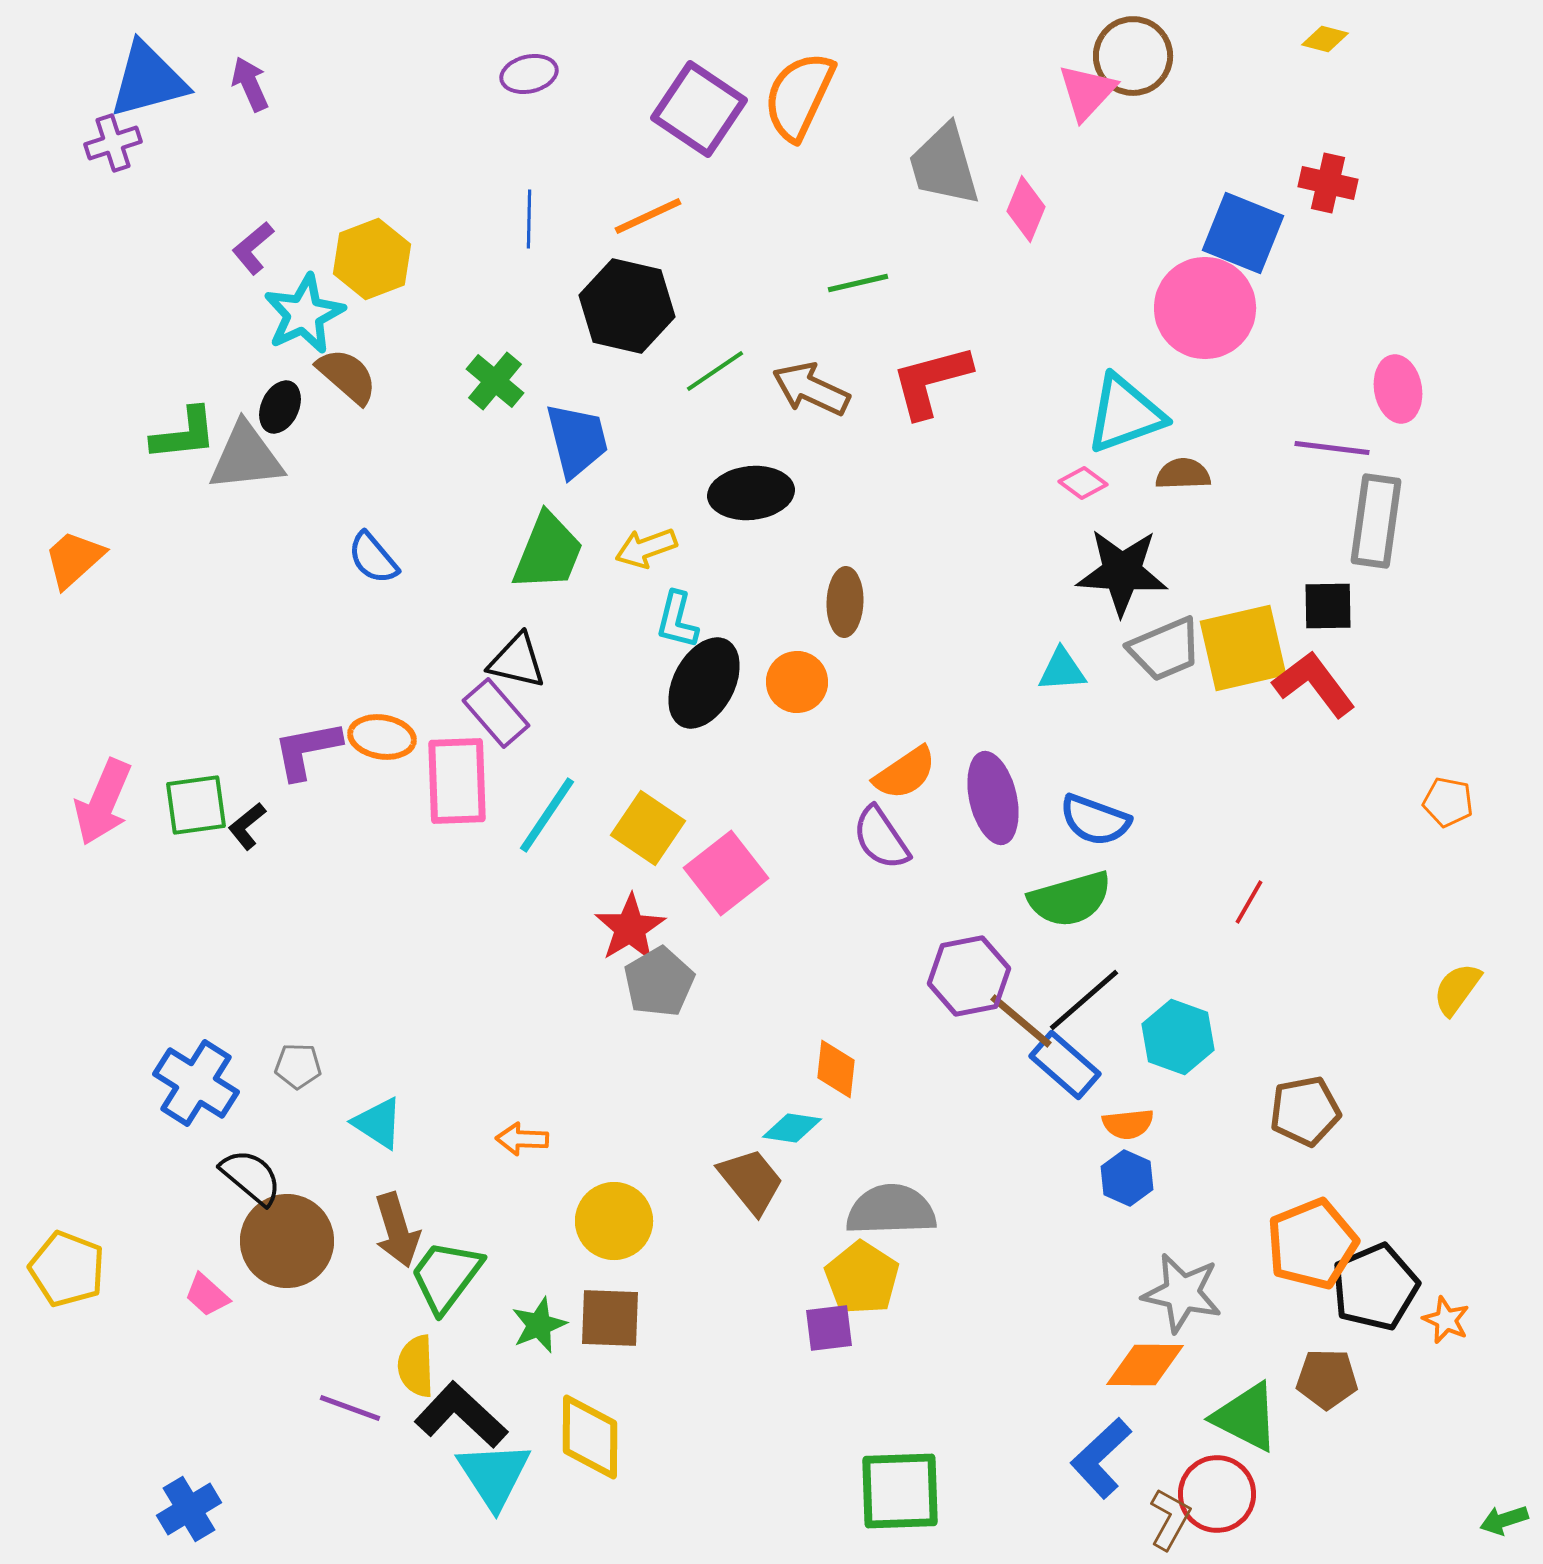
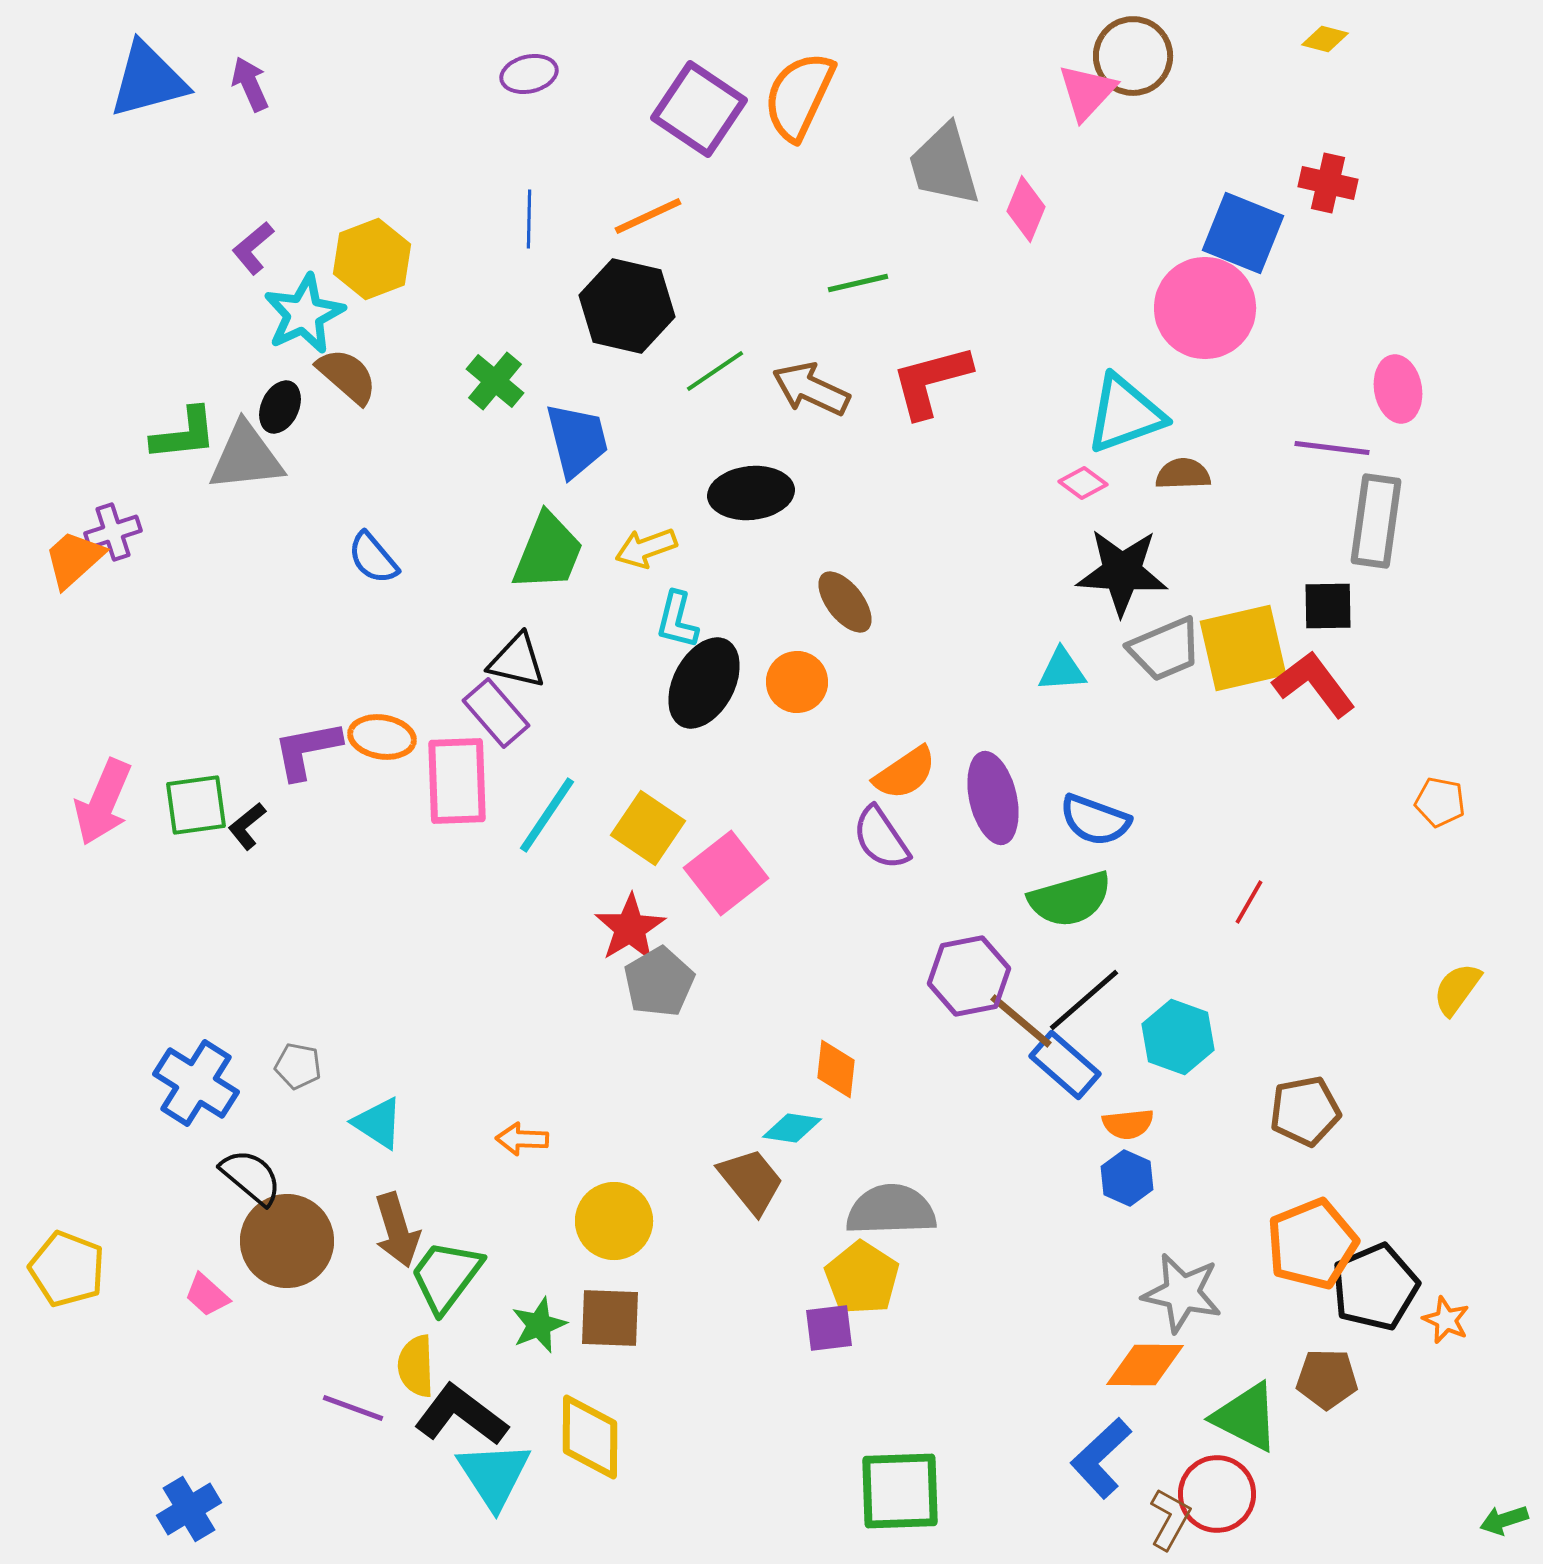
purple cross at (113, 143): moved 389 px down
brown ellipse at (845, 602): rotated 40 degrees counterclockwise
orange pentagon at (1448, 802): moved 8 px left
gray pentagon at (298, 1066): rotated 9 degrees clockwise
purple line at (350, 1408): moved 3 px right
black L-shape at (461, 1415): rotated 6 degrees counterclockwise
